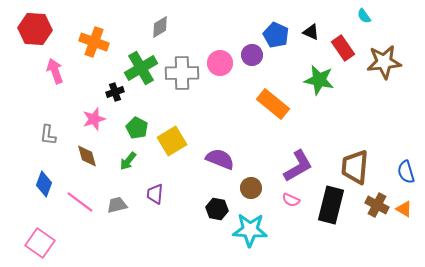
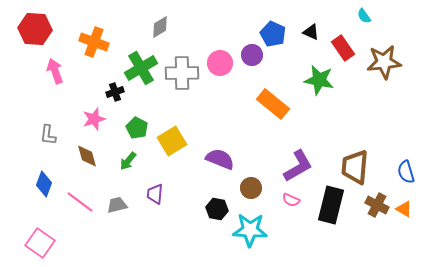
blue pentagon: moved 3 px left, 1 px up
